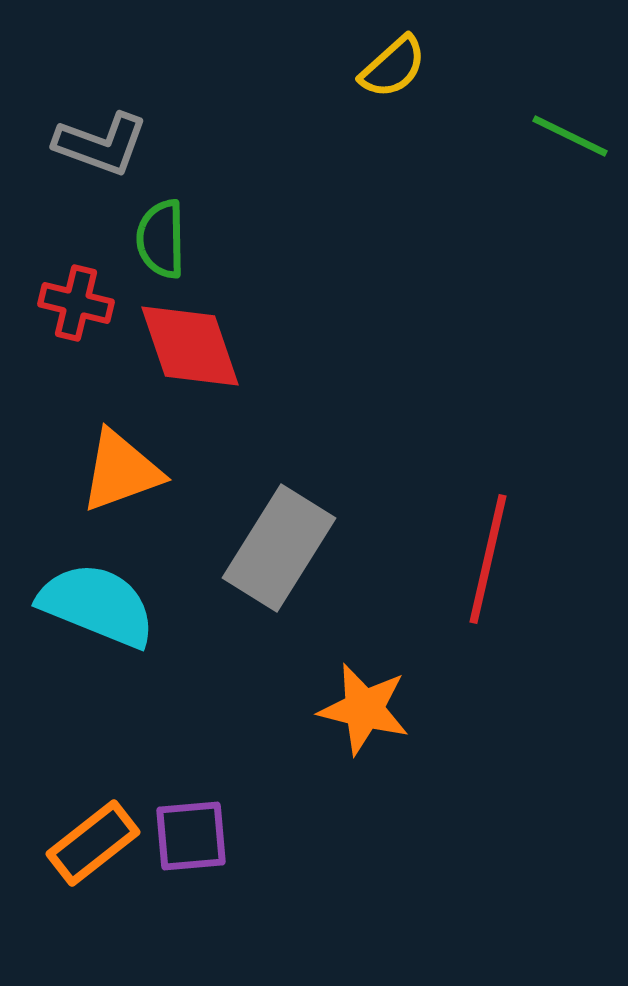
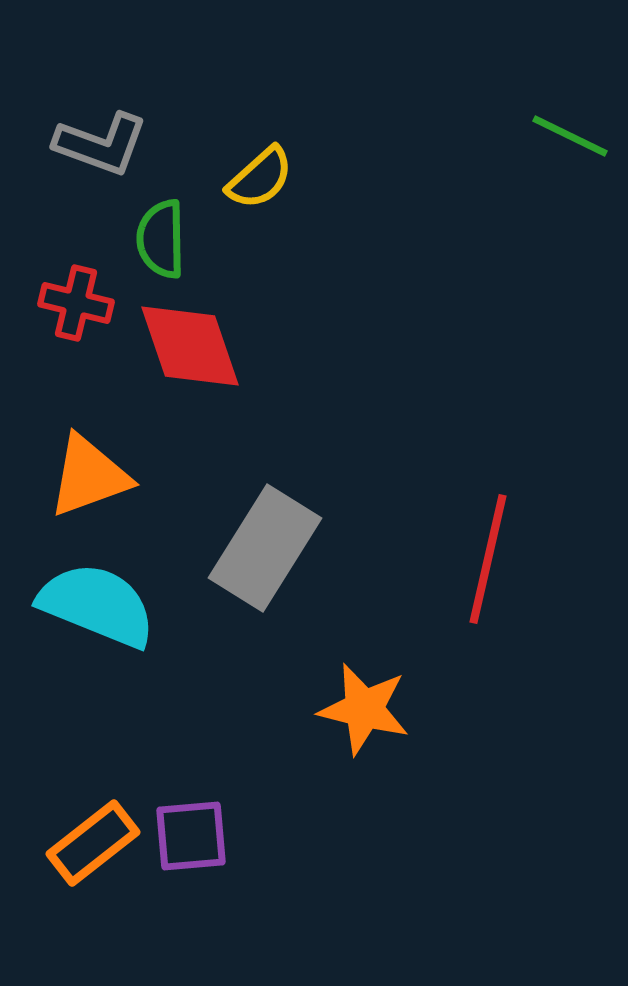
yellow semicircle: moved 133 px left, 111 px down
orange triangle: moved 32 px left, 5 px down
gray rectangle: moved 14 px left
